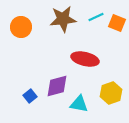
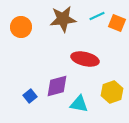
cyan line: moved 1 px right, 1 px up
yellow hexagon: moved 1 px right, 1 px up
